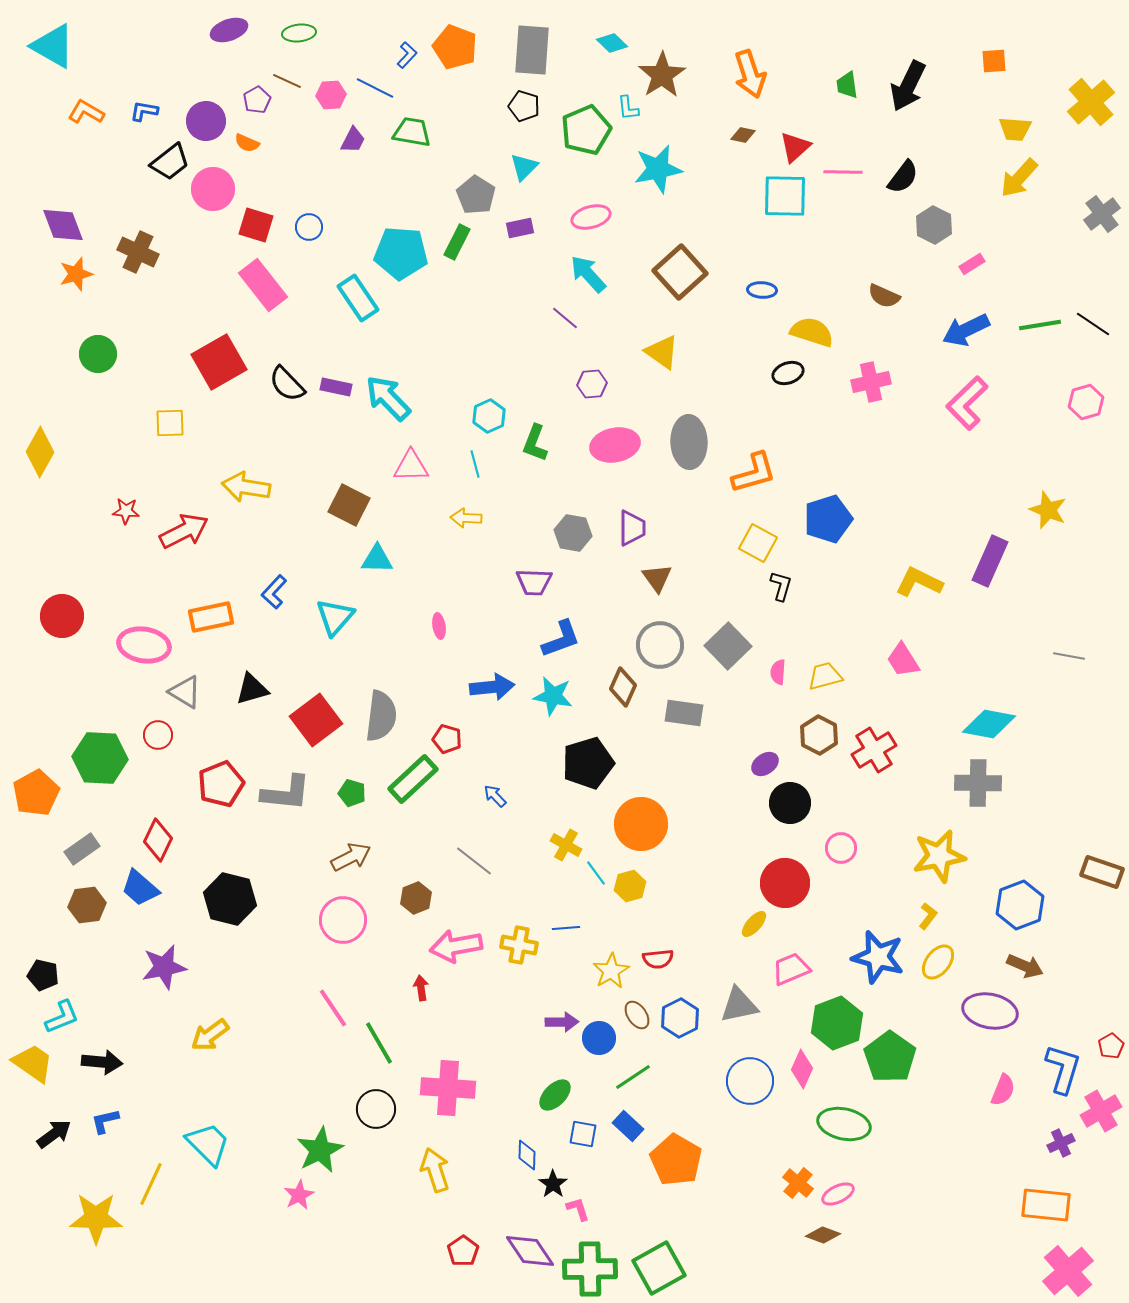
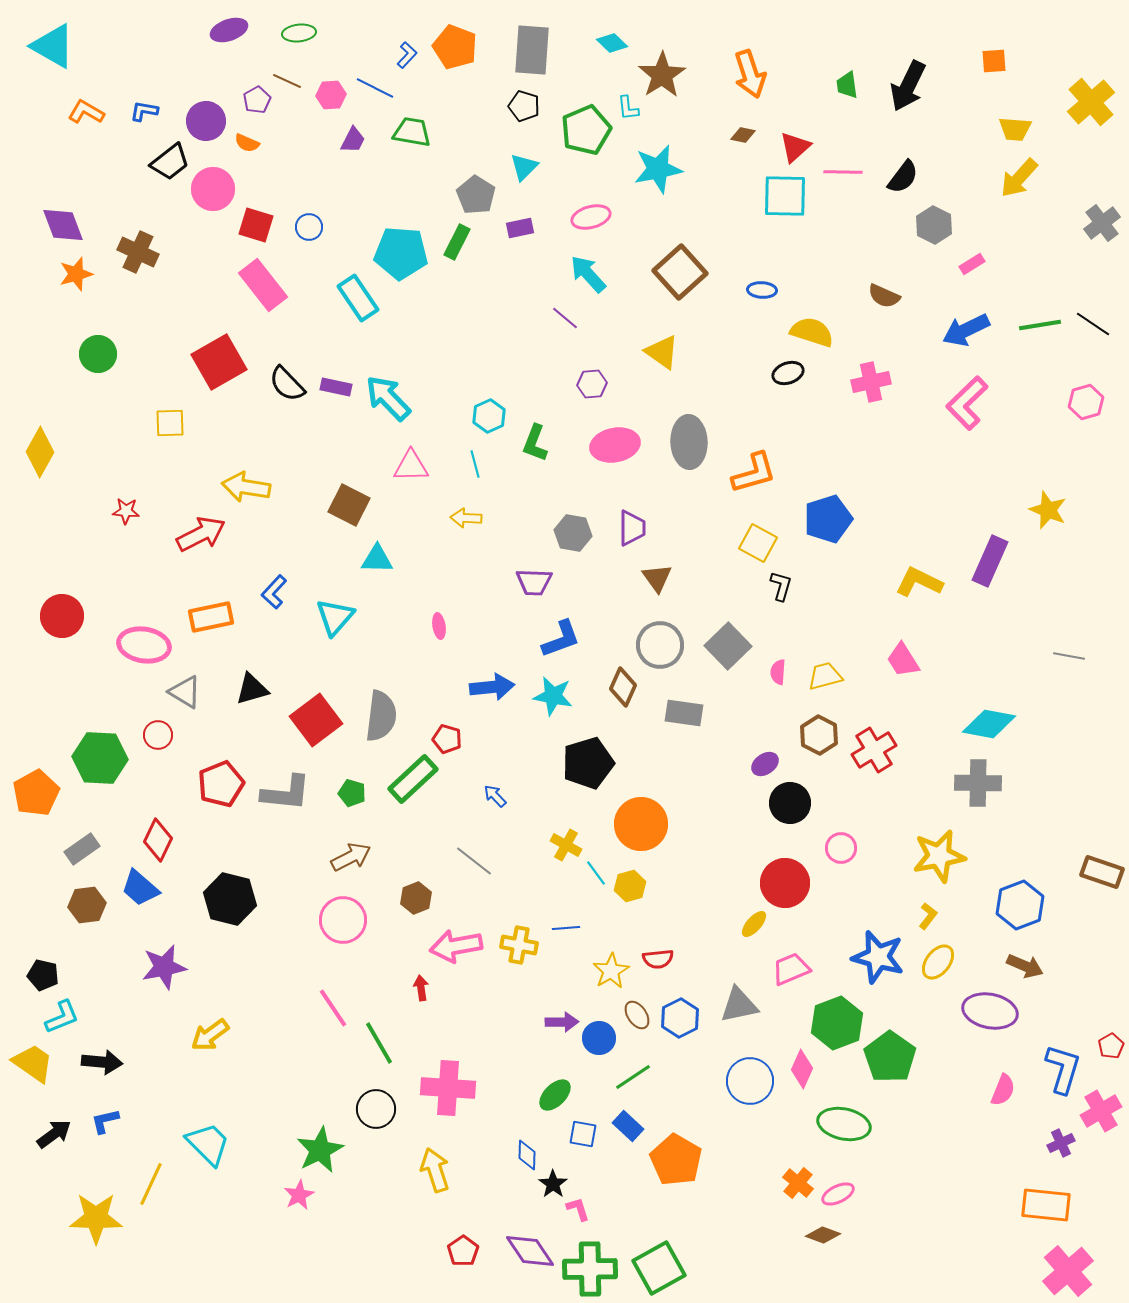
gray cross at (1102, 214): moved 9 px down
red arrow at (184, 531): moved 17 px right, 3 px down
